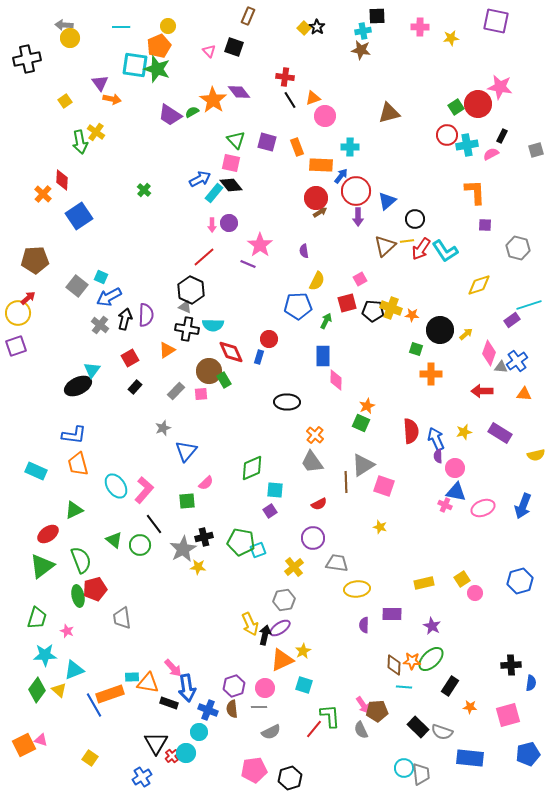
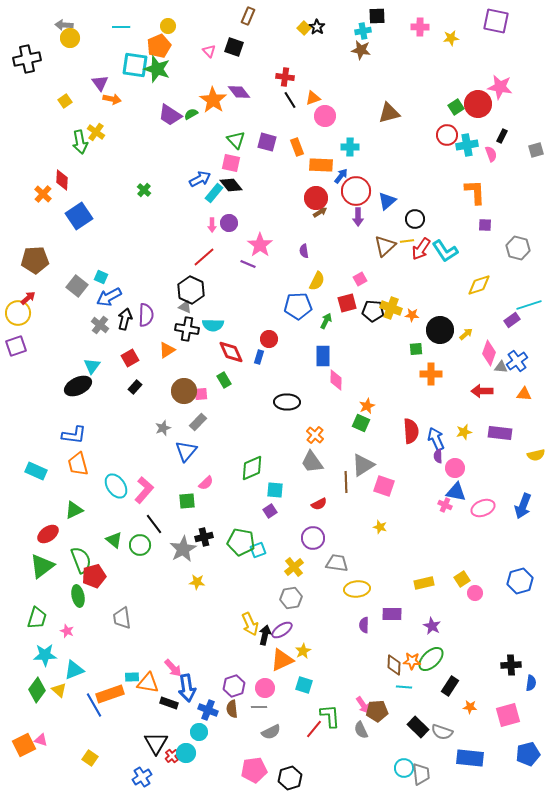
green semicircle at (192, 112): moved 1 px left, 2 px down
pink semicircle at (491, 154): rotated 98 degrees clockwise
green square at (416, 349): rotated 24 degrees counterclockwise
cyan triangle at (92, 370): moved 4 px up
brown circle at (209, 371): moved 25 px left, 20 px down
gray rectangle at (176, 391): moved 22 px right, 31 px down
purple rectangle at (500, 433): rotated 25 degrees counterclockwise
yellow star at (198, 567): moved 1 px left, 15 px down
red pentagon at (95, 589): moved 1 px left, 13 px up
gray hexagon at (284, 600): moved 7 px right, 2 px up
purple ellipse at (280, 628): moved 2 px right, 2 px down
